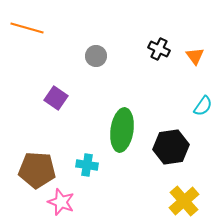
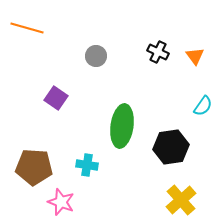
black cross: moved 1 px left, 3 px down
green ellipse: moved 4 px up
brown pentagon: moved 3 px left, 3 px up
yellow cross: moved 3 px left, 1 px up
